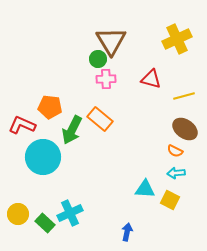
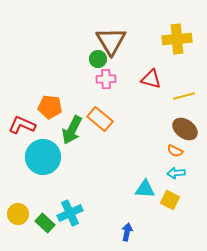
yellow cross: rotated 20 degrees clockwise
